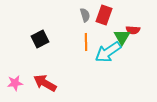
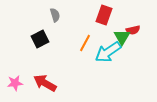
gray semicircle: moved 30 px left
red semicircle: rotated 16 degrees counterclockwise
orange line: moved 1 px left, 1 px down; rotated 30 degrees clockwise
